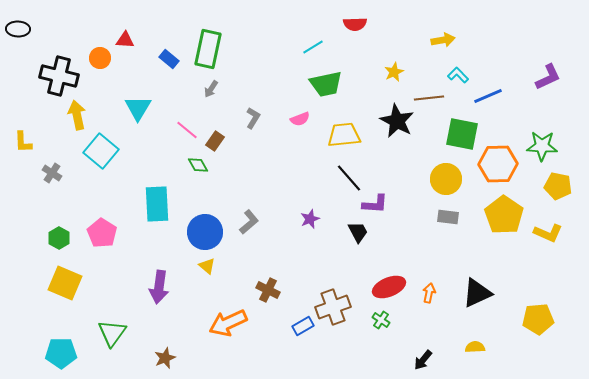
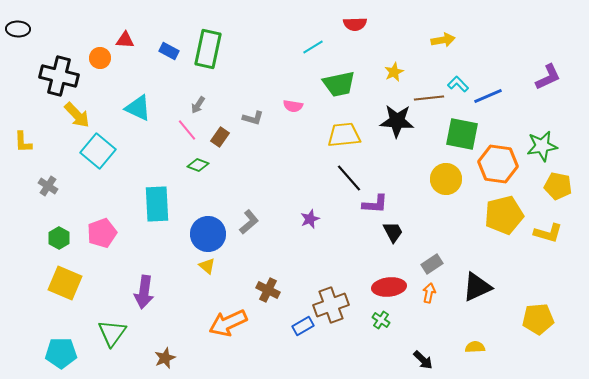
blue rectangle at (169, 59): moved 8 px up; rotated 12 degrees counterclockwise
cyan L-shape at (458, 75): moved 9 px down
green trapezoid at (326, 84): moved 13 px right
gray arrow at (211, 89): moved 13 px left, 16 px down
cyan triangle at (138, 108): rotated 36 degrees counterclockwise
yellow arrow at (77, 115): rotated 148 degrees clockwise
gray L-shape at (253, 118): rotated 75 degrees clockwise
pink semicircle at (300, 119): moved 7 px left, 13 px up; rotated 30 degrees clockwise
black star at (397, 121): rotated 24 degrees counterclockwise
pink line at (187, 130): rotated 10 degrees clockwise
brown rectangle at (215, 141): moved 5 px right, 4 px up
green star at (542, 146): rotated 12 degrees counterclockwise
cyan square at (101, 151): moved 3 px left
orange hexagon at (498, 164): rotated 9 degrees clockwise
green diamond at (198, 165): rotated 40 degrees counterclockwise
gray cross at (52, 173): moved 4 px left, 13 px down
yellow pentagon at (504, 215): rotated 24 degrees clockwise
gray rectangle at (448, 217): moved 16 px left, 47 px down; rotated 40 degrees counterclockwise
blue circle at (205, 232): moved 3 px right, 2 px down
black trapezoid at (358, 232): moved 35 px right
pink pentagon at (102, 233): rotated 20 degrees clockwise
yellow L-shape at (548, 233): rotated 8 degrees counterclockwise
purple arrow at (159, 287): moved 15 px left, 5 px down
red ellipse at (389, 287): rotated 16 degrees clockwise
black triangle at (477, 293): moved 6 px up
brown cross at (333, 307): moved 2 px left, 2 px up
black arrow at (423, 360): rotated 85 degrees counterclockwise
